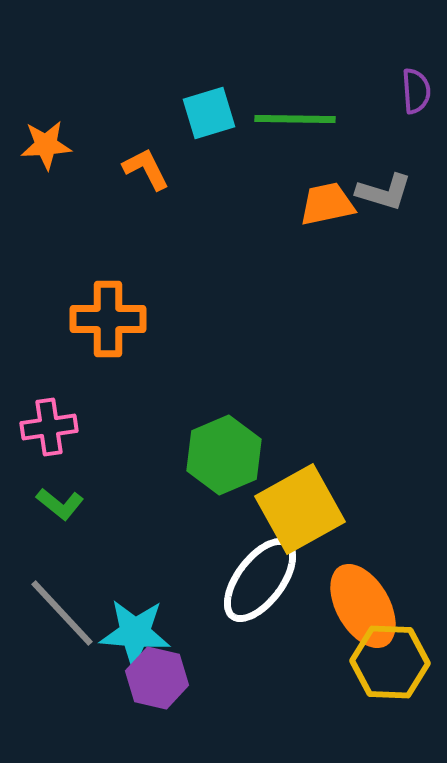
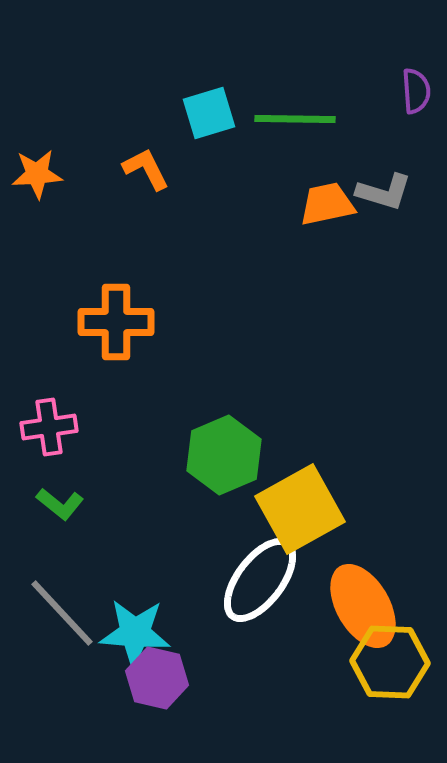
orange star: moved 9 px left, 29 px down
orange cross: moved 8 px right, 3 px down
